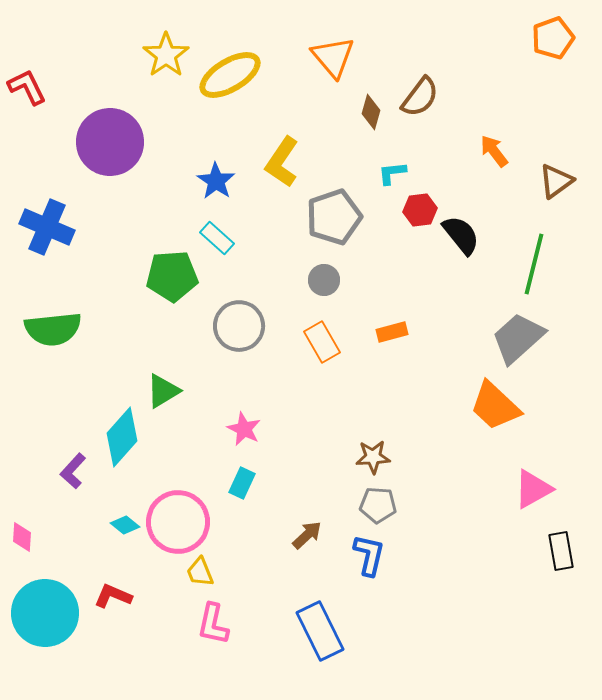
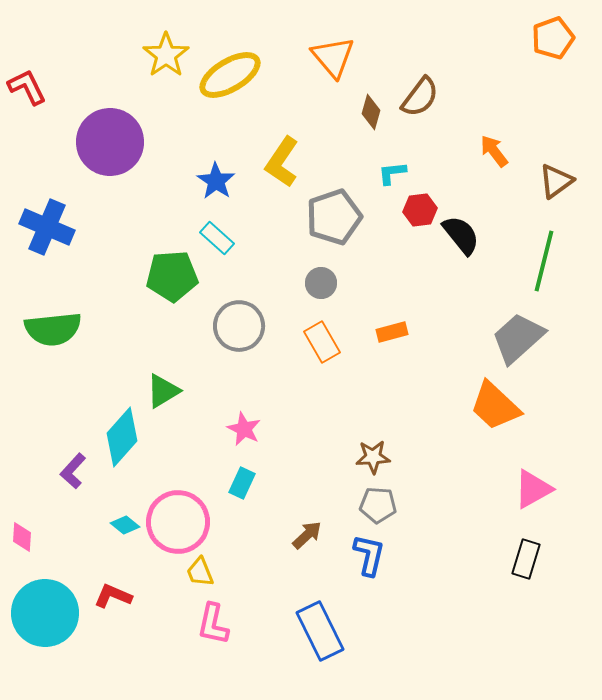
green line at (534, 264): moved 10 px right, 3 px up
gray circle at (324, 280): moved 3 px left, 3 px down
black rectangle at (561, 551): moved 35 px left, 8 px down; rotated 27 degrees clockwise
